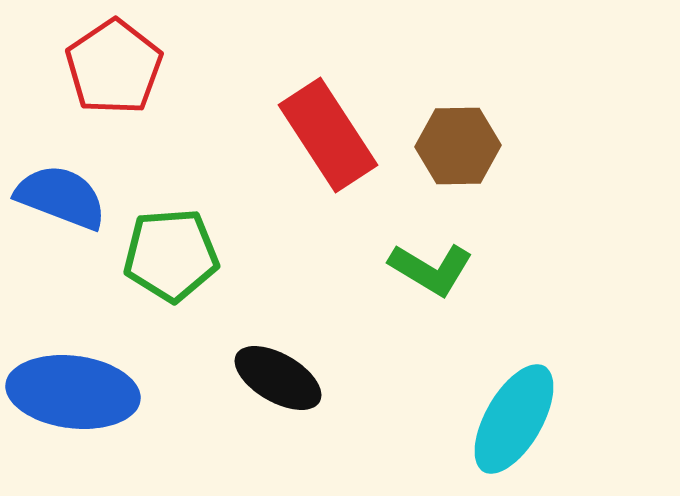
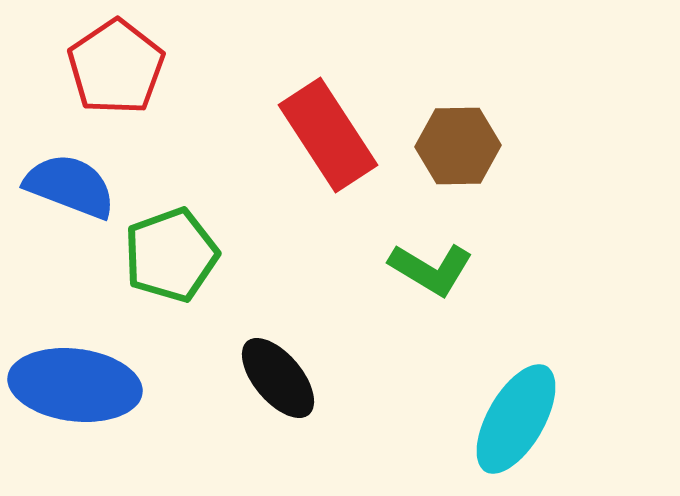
red pentagon: moved 2 px right
blue semicircle: moved 9 px right, 11 px up
green pentagon: rotated 16 degrees counterclockwise
black ellipse: rotated 20 degrees clockwise
blue ellipse: moved 2 px right, 7 px up
cyan ellipse: moved 2 px right
